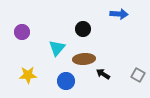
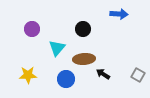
purple circle: moved 10 px right, 3 px up
blue circle: moved 2 px up
